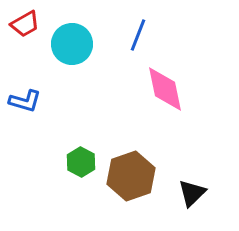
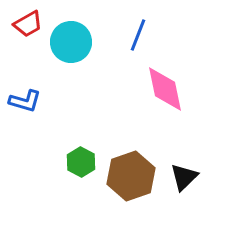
red trapezoid: moved 3 px right
cyan circle: moved 1 px left, 2 px up
black triangle: moved 8 px left, 16 px up
